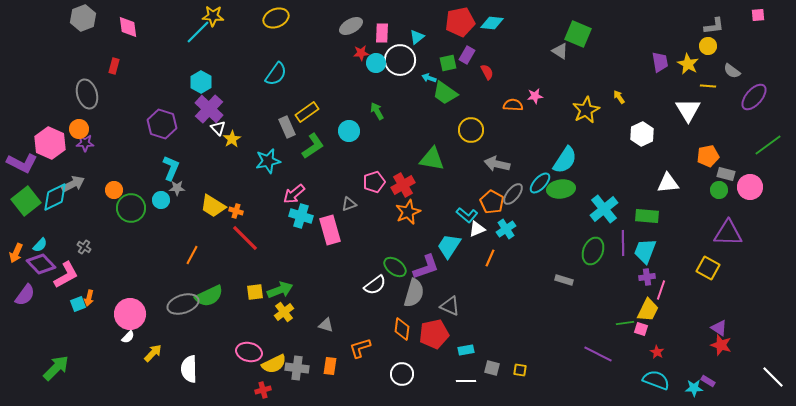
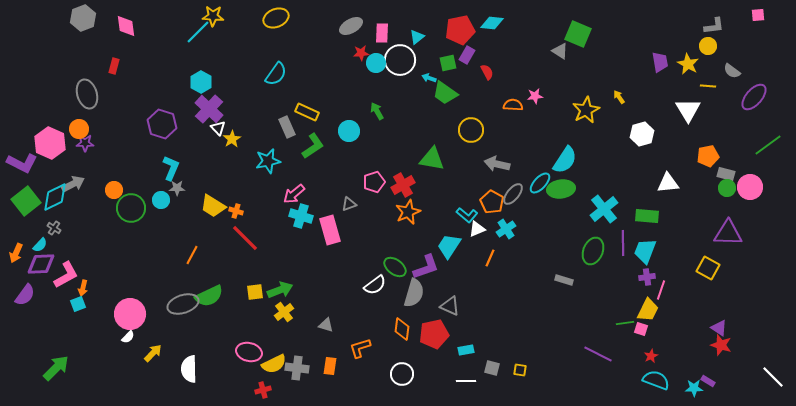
red pentagon at (460, 22): moved 8 px down
pink diamond at (128, 27): moved 2 px left, 1 px up
yellow rectangle at (307, 112): rotated 60 degrees clockwise
white hexagon at (642, 134): rotated 10 degrees clockwise
green circle at (719, 190): moved 8 px right, 2 px up
gray cross at (84, 247): moved 30 px left, 19 px up
purple diamond at (41, 264): rotated 48 degrees counterclockwise
orange arrow at (89, 298): moved 6 px left, 10 px up
red star at (657, 352): moved 6 px left, 4 px down; rotated 16 degrees clockwise
